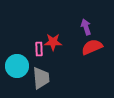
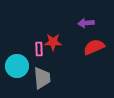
purple arrow: moved 4 px up; rotated 77 degrees counterclockwise
red semicircle: moved 2 px right
gray trapezoid: moved 1 px right
